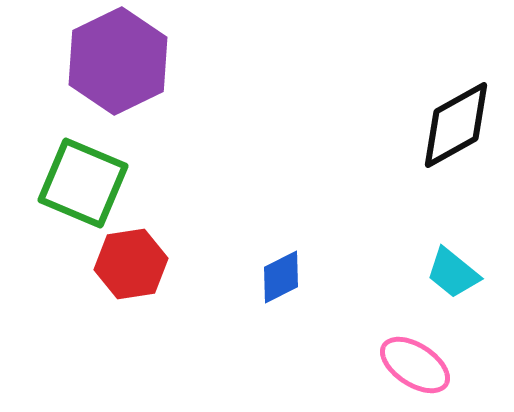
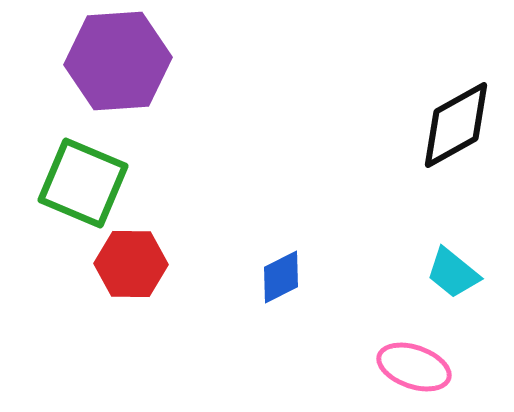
purple hexagon: rotated 22 degrees clockwise
red hexagon: rotated 10 degrees clockwise
pink ellipse: moved 1 px left, 2 px down; rotated 14 degrees counterclockwise
